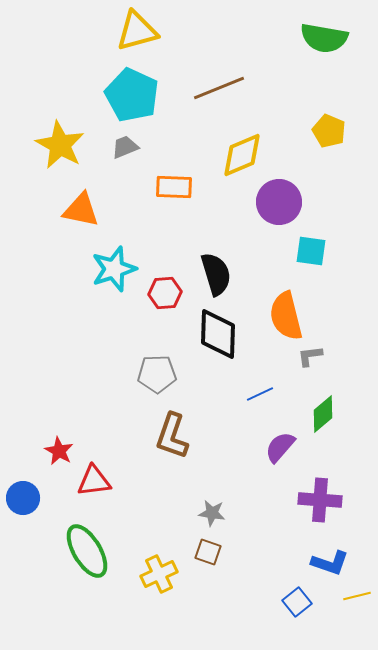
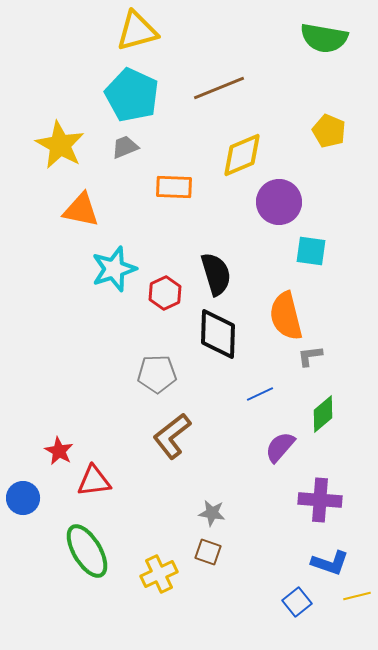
red hexagon: rotated 20 degrees counterclockwise
brown L-shape: rotated 33 degrees clockwise
